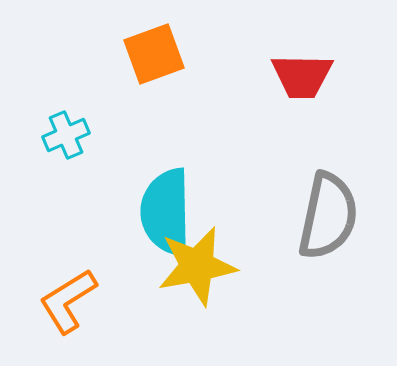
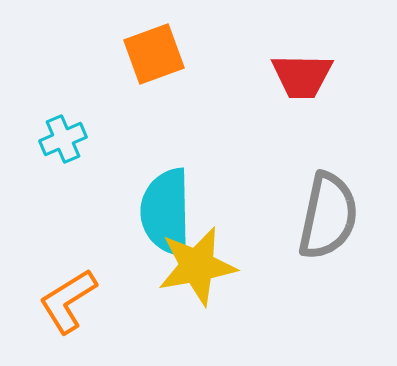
cyan cross: moved 3 px left, 4 px down
